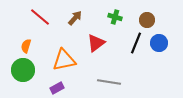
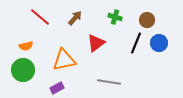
orange semicircle: rotated 120 degrees counterclockwise
